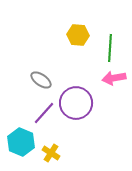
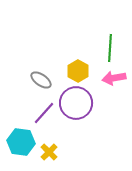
yellow hexagon: moved 36 px down; rotated 25 degrees clockwise
cyan hexagon: rotated 16 degrees counterclockwise
yellow cross: moved 2 px left, 1 px up; rotated 12 degrees clockwise
